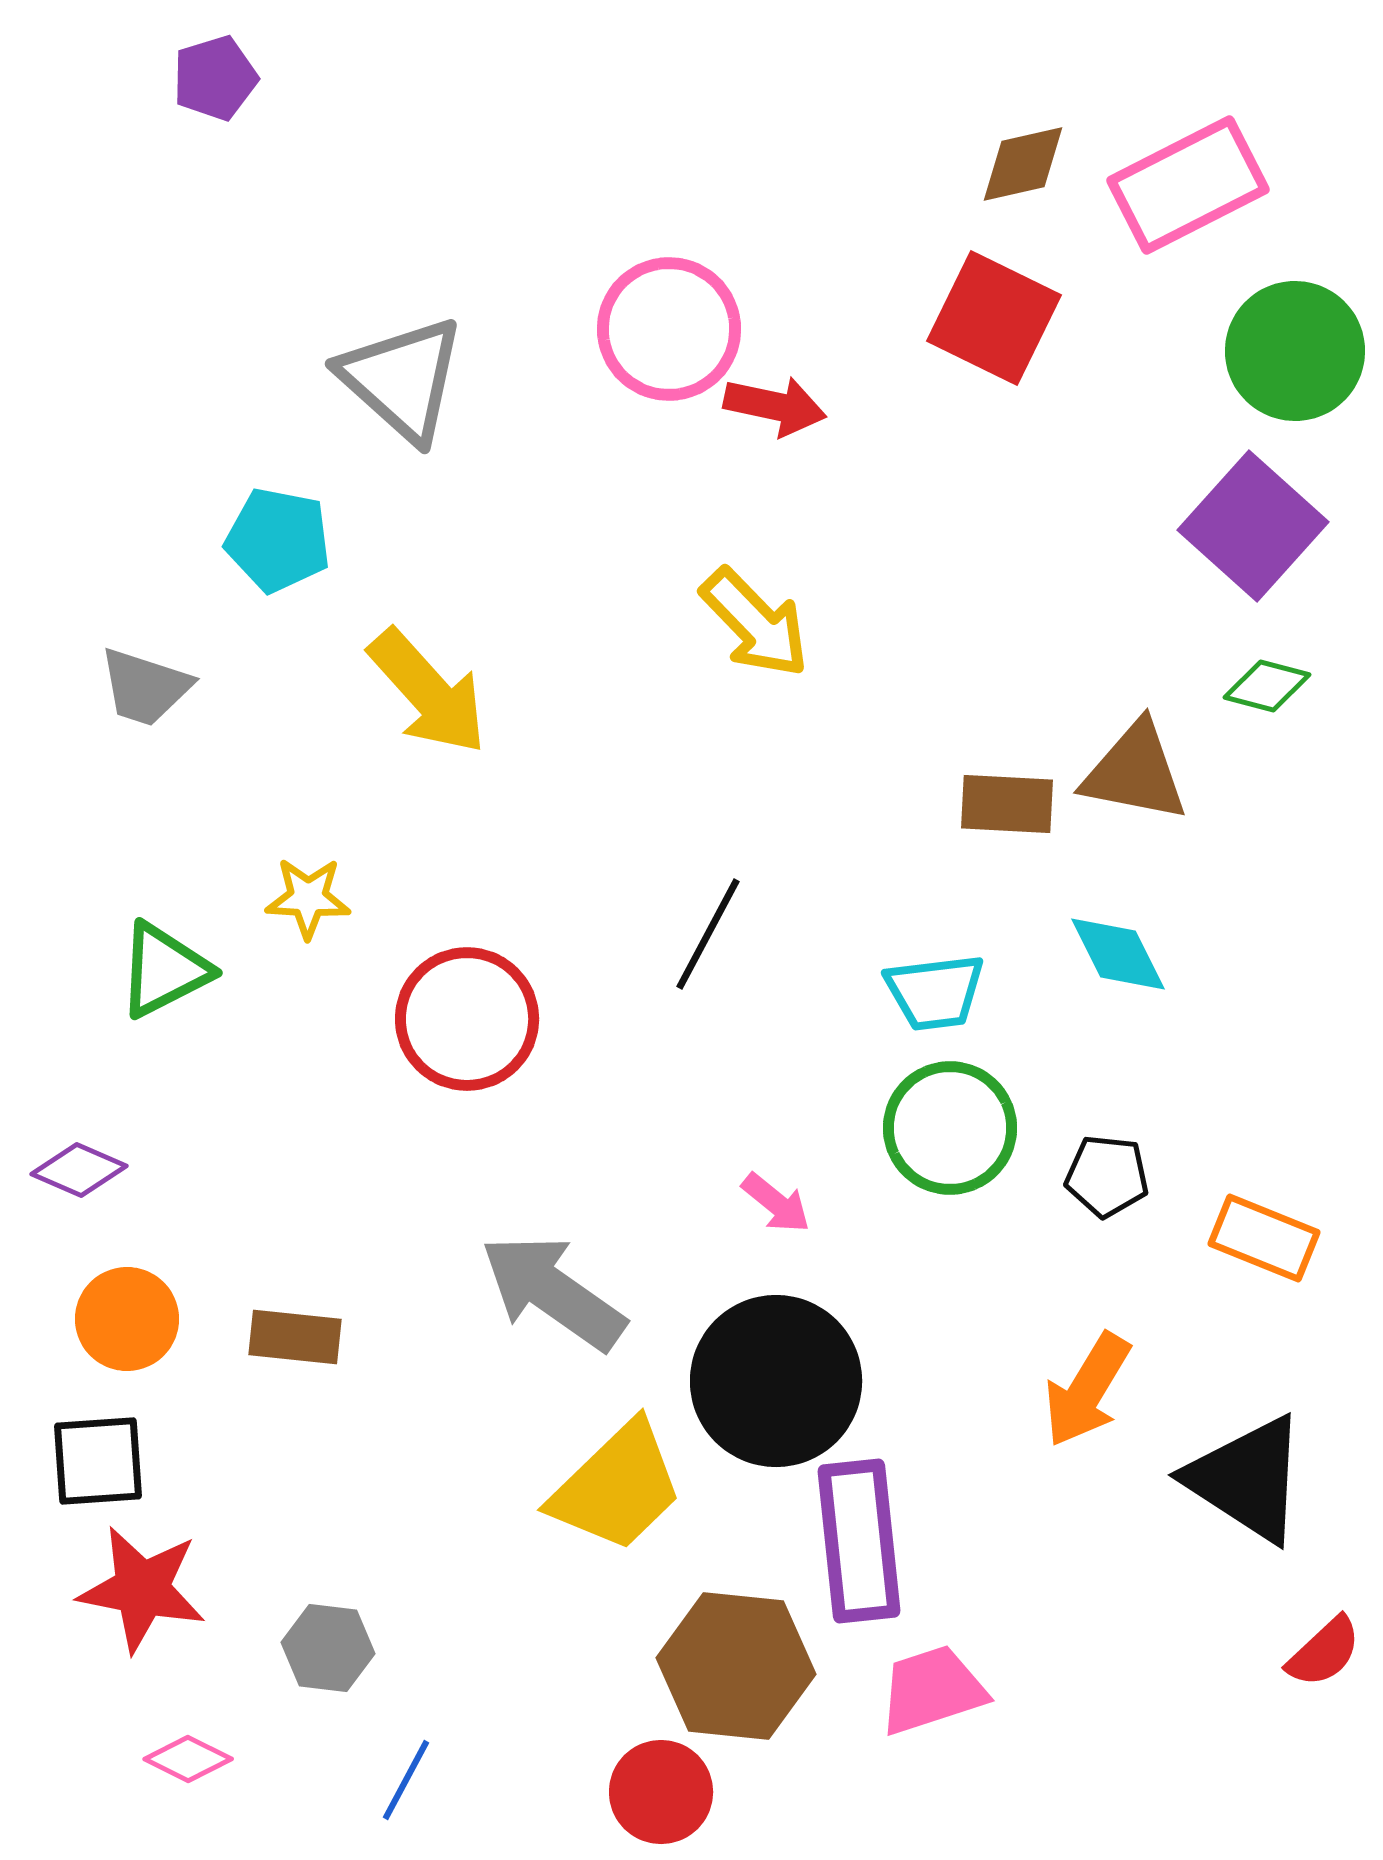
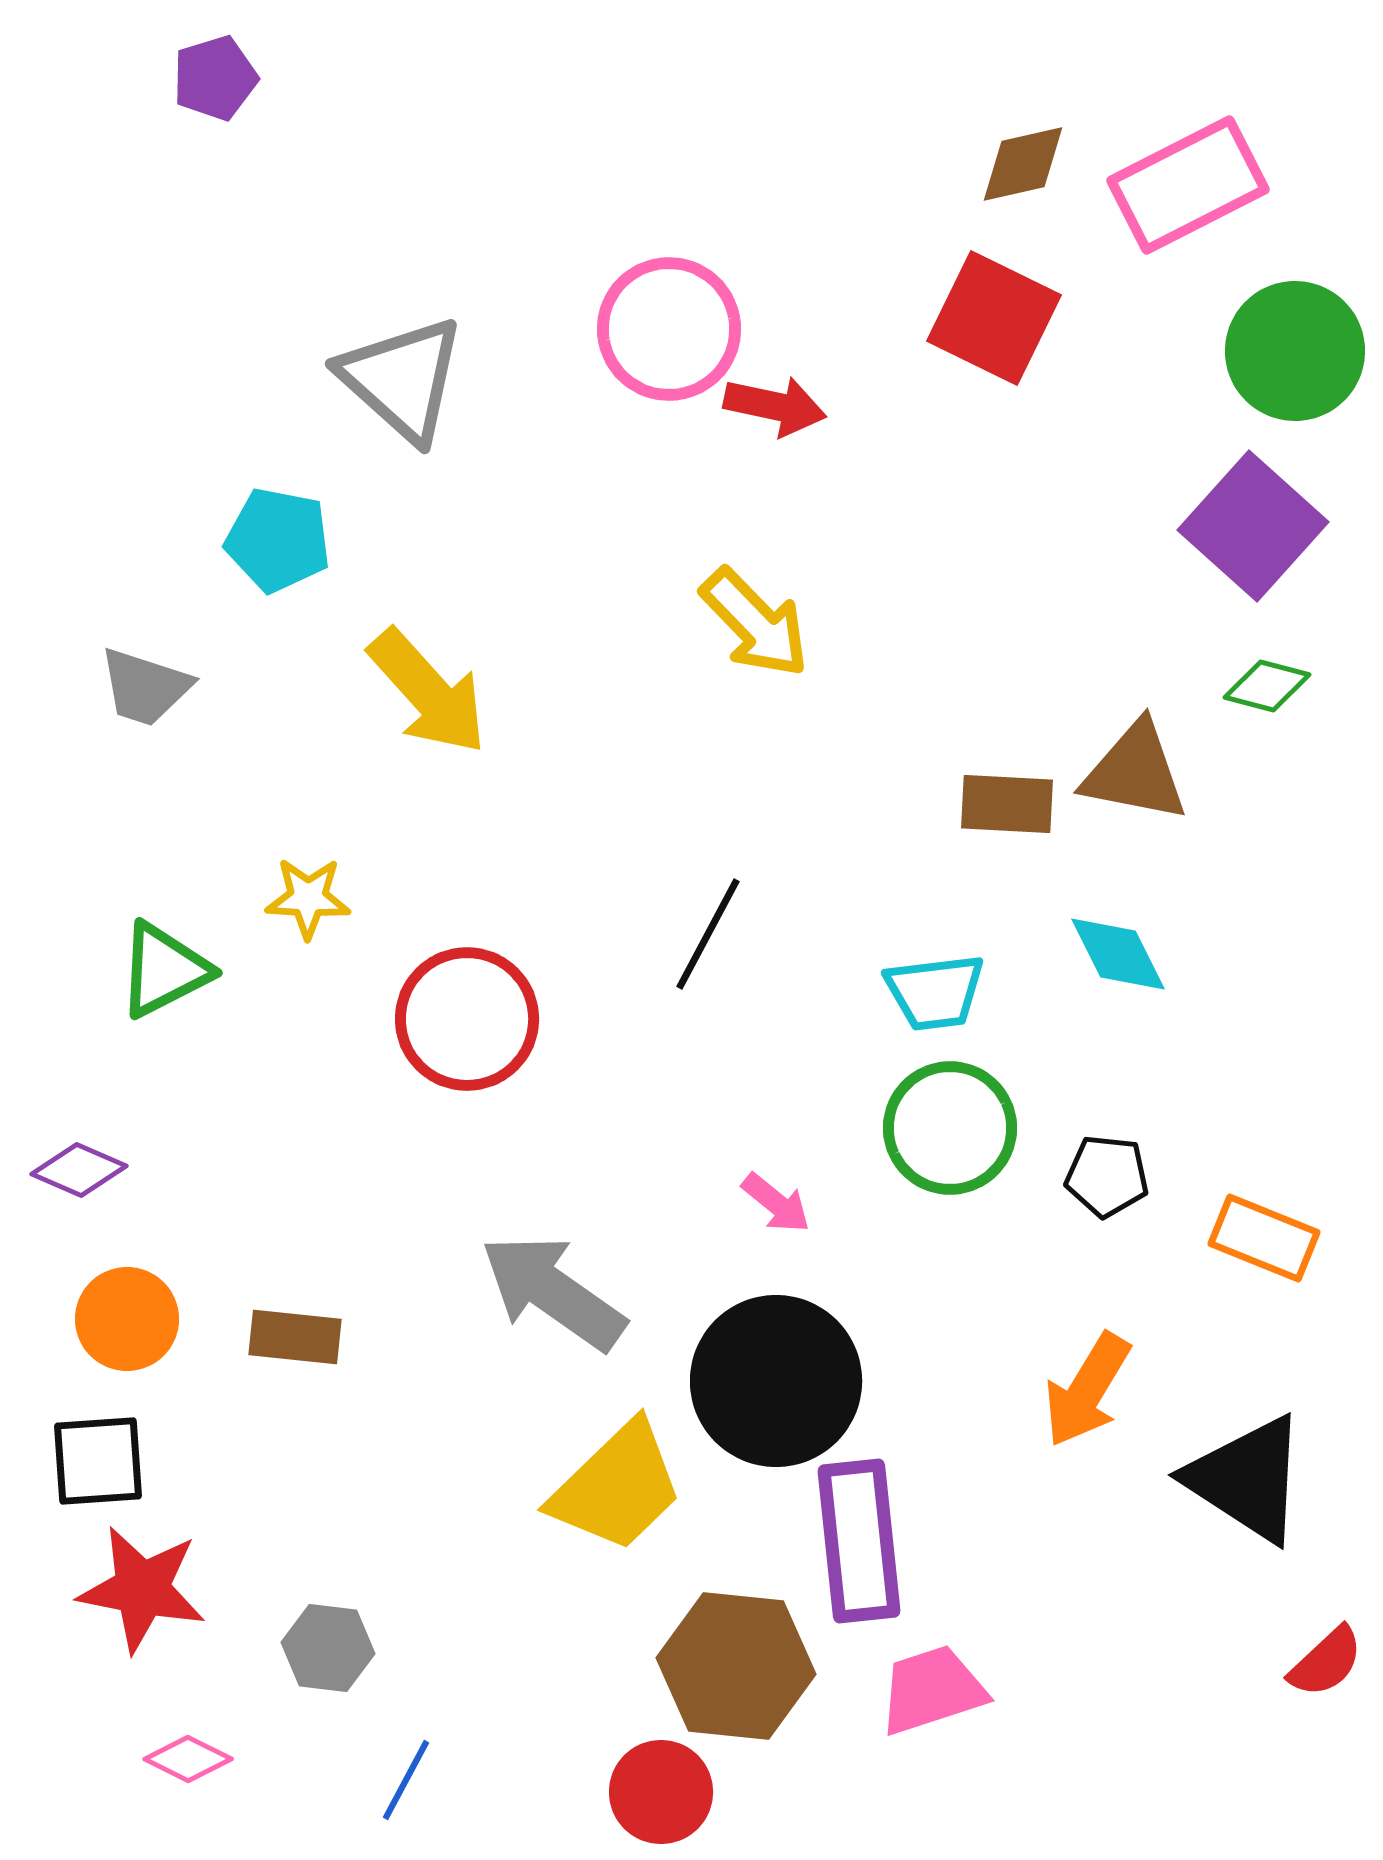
red semicircle at (1324, 1652): moved 2 px right, 10 px down
